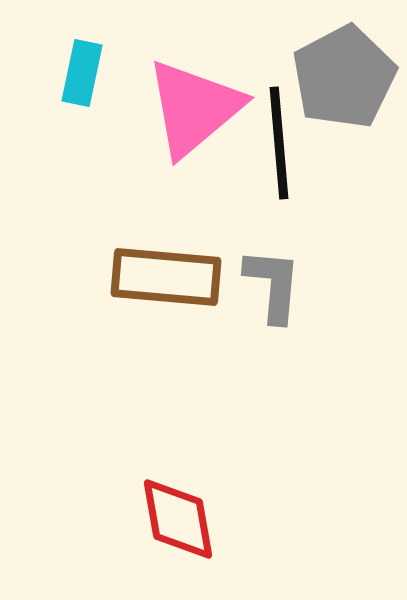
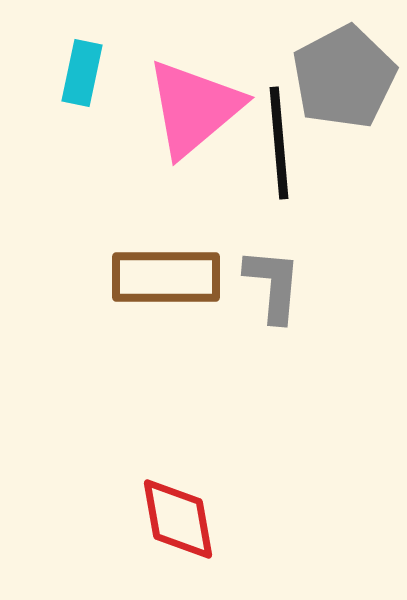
brown rectangle: rotated 5 degrees counterclockwise
